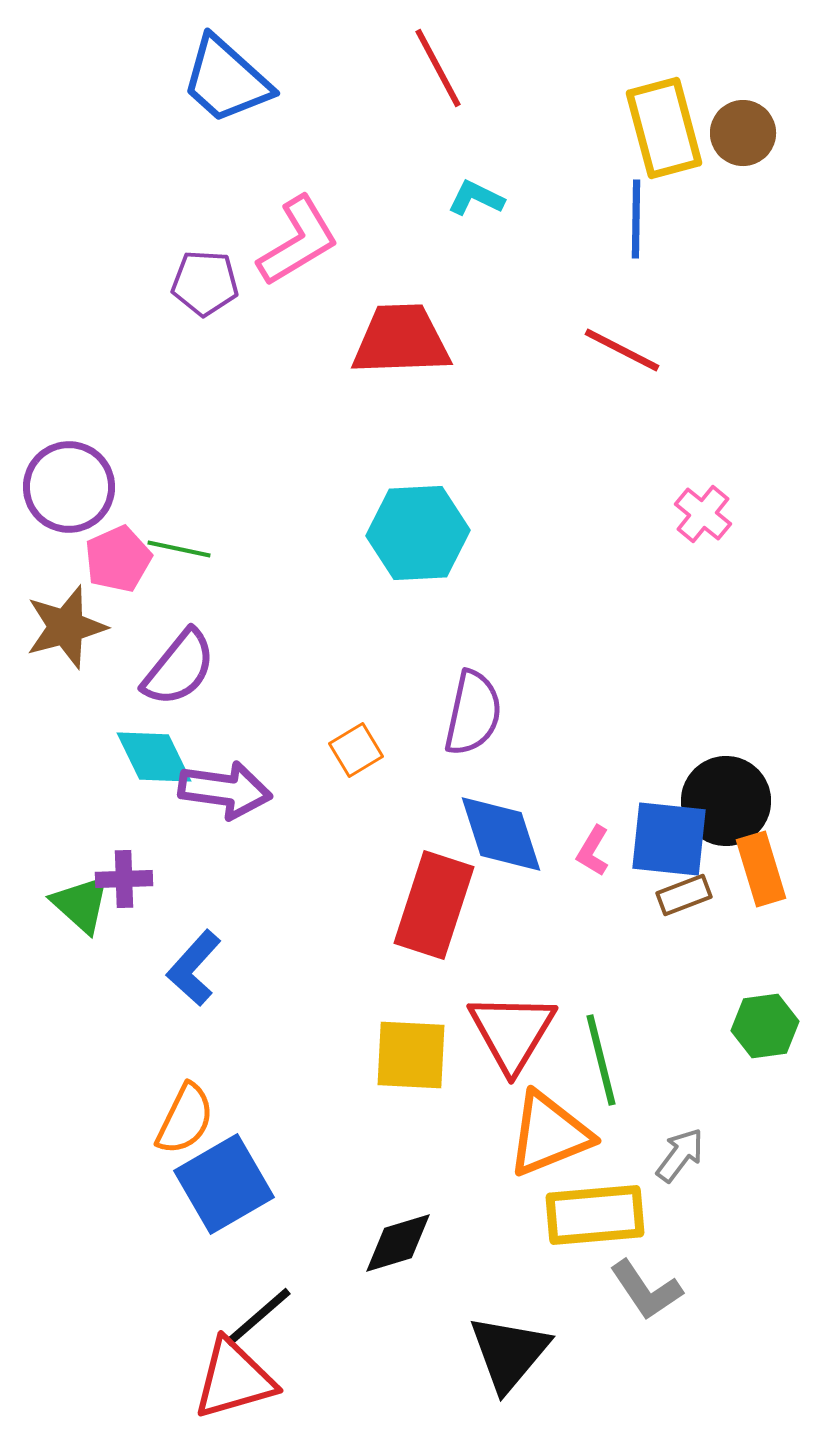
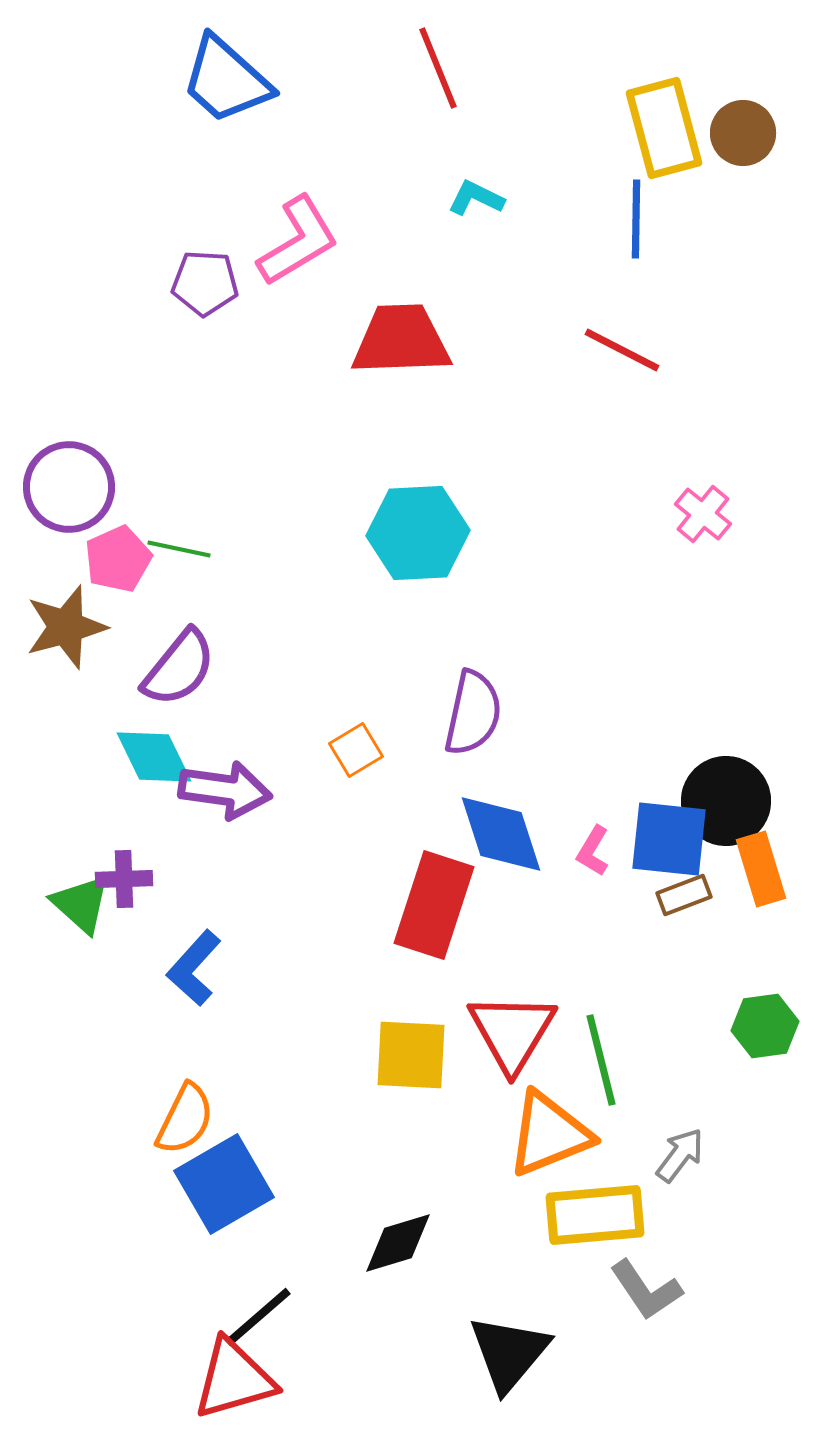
red line at (438, 68): rotated 6 degrees clockwise
